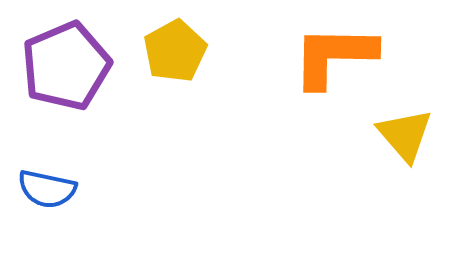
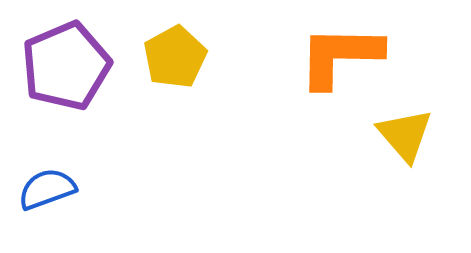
yellow pentagon: moved 6 px down
orange L-shape: moved 6 px right
blue semicircle: rotated 148 degrees clockwise
